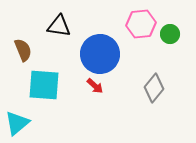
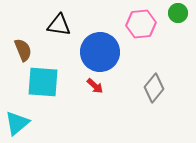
black triangle: moved 1 px up
green circle: moved 8 px right, 21 px up
blue circle: moved 2 px up
cyan square: moved 1 px left, 3 px up
